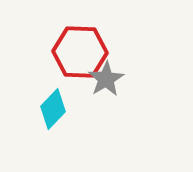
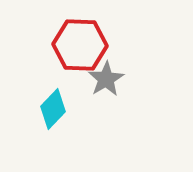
red hexagon: moved 7 px up
